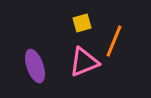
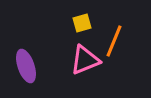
pink triangle: moved 1 px right, 2 px up
purple ellipse: moved 9 px left
